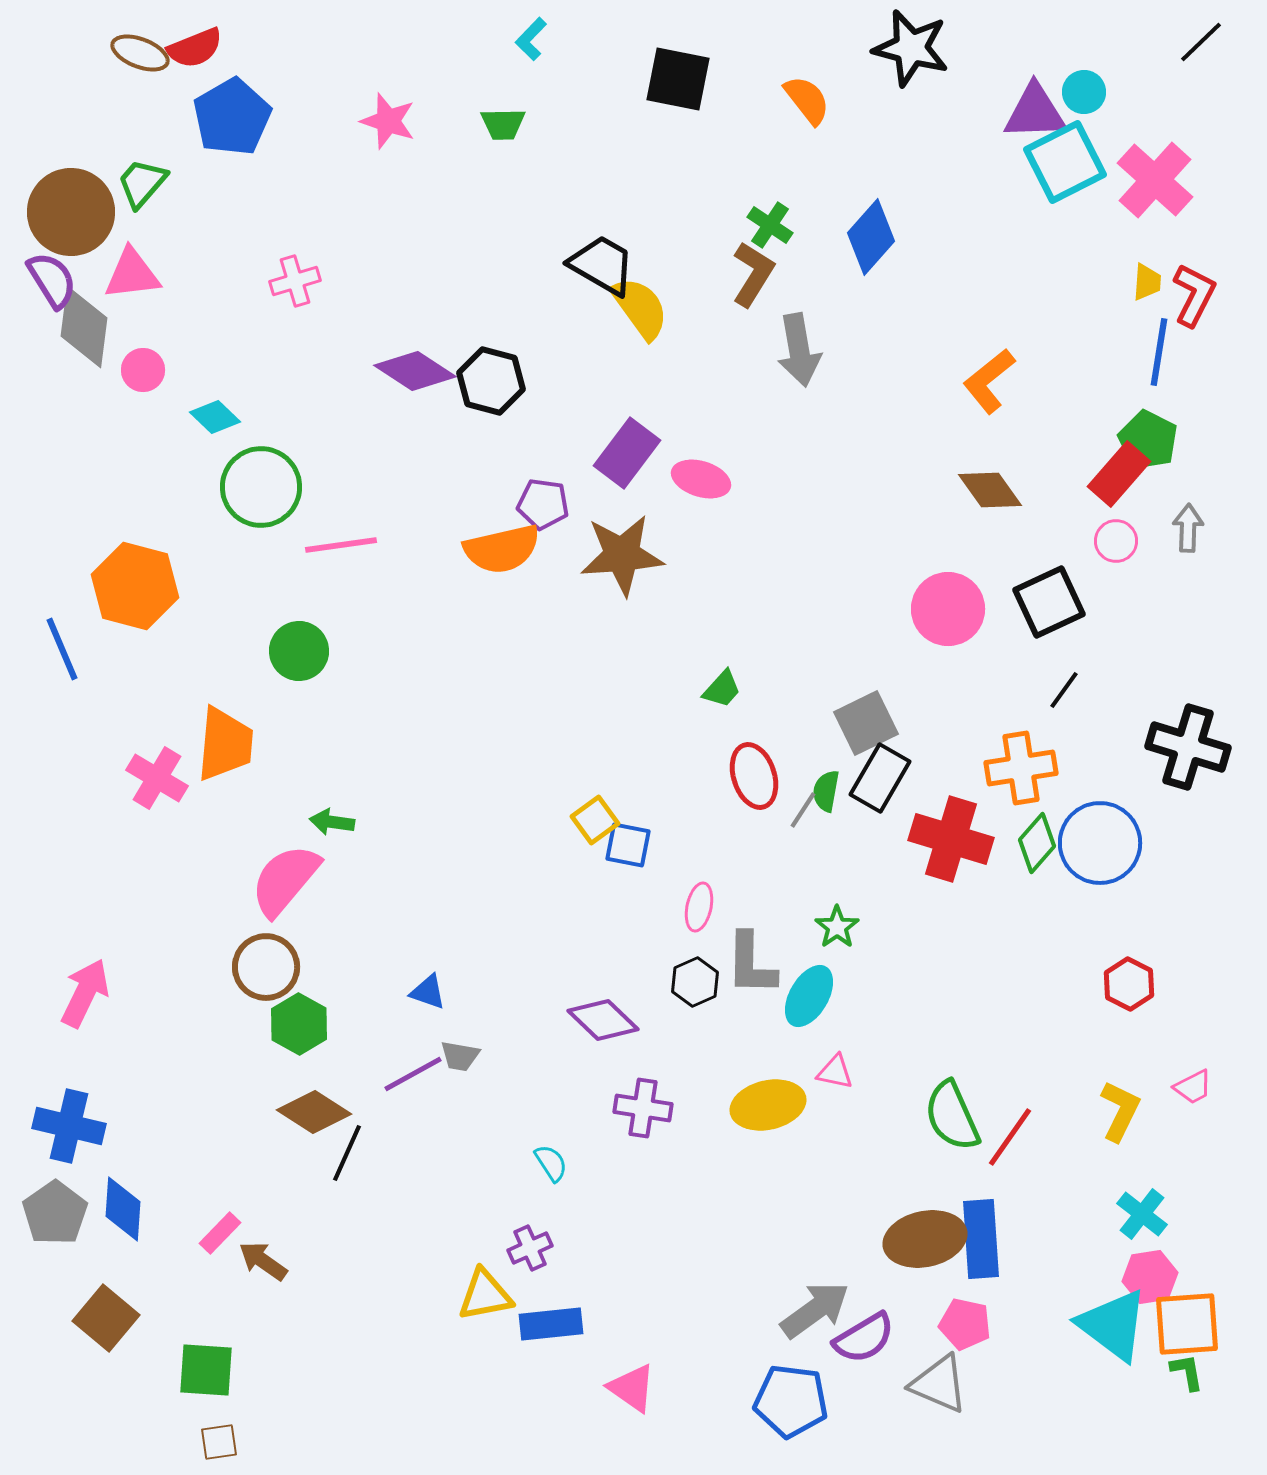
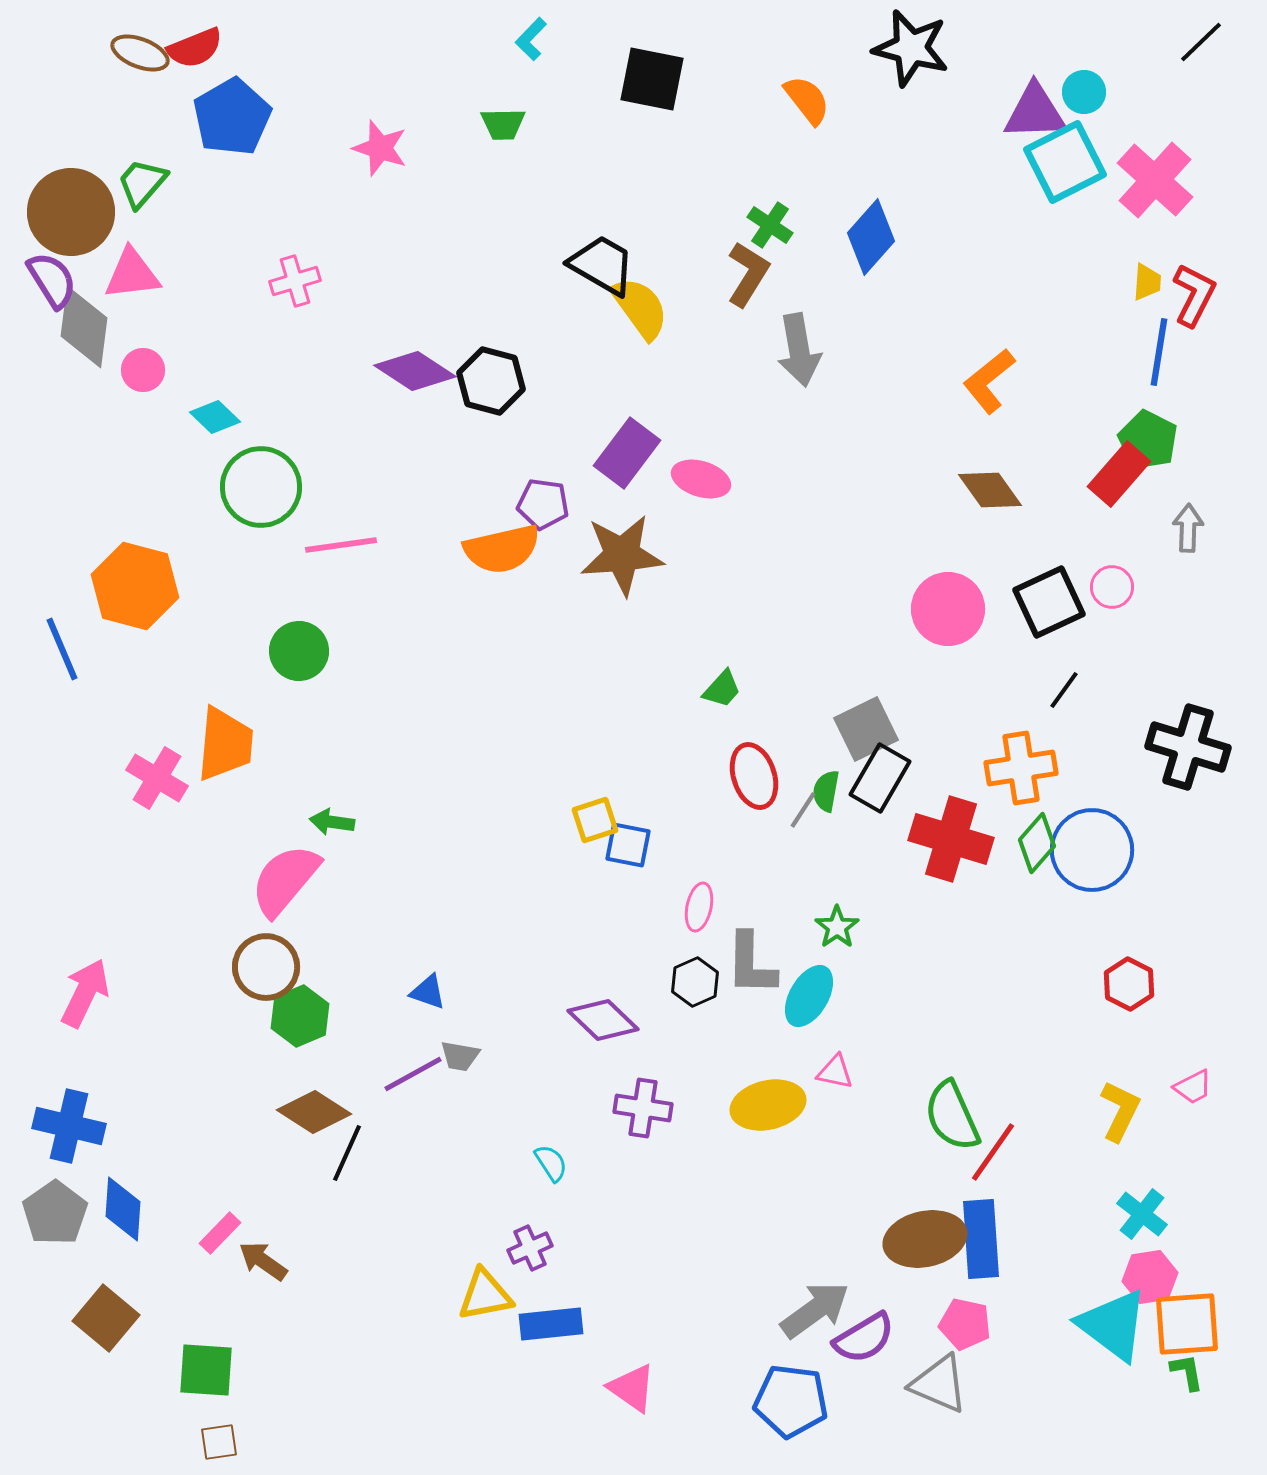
black square at (678, 79): moved 26 px left
pink star at (388, 121): moved 8 px left, 27 px down
brown L-shape at (753, 274): moved 5 px left
pink circle at (1116, 541): moved 4 px left, 46 px down
gray square at (866, 723): moved 6 px down
yellow square at (595, 820): rotated 18 degrees clockwise
blue circle at (1100, 843): moved 8 px left, 7 px down
green hexagon at (299, 1024): moved 1 px right, 8 px up; rotated 8 degrees clockwise
red line at (1010, 1137): moved 17 px left, 15 px down
